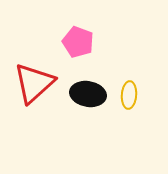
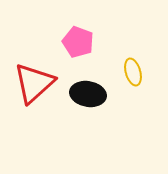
yellow ellipse: moved 4 px right, 23 px up; rotated 20 degrees counterclockwise
